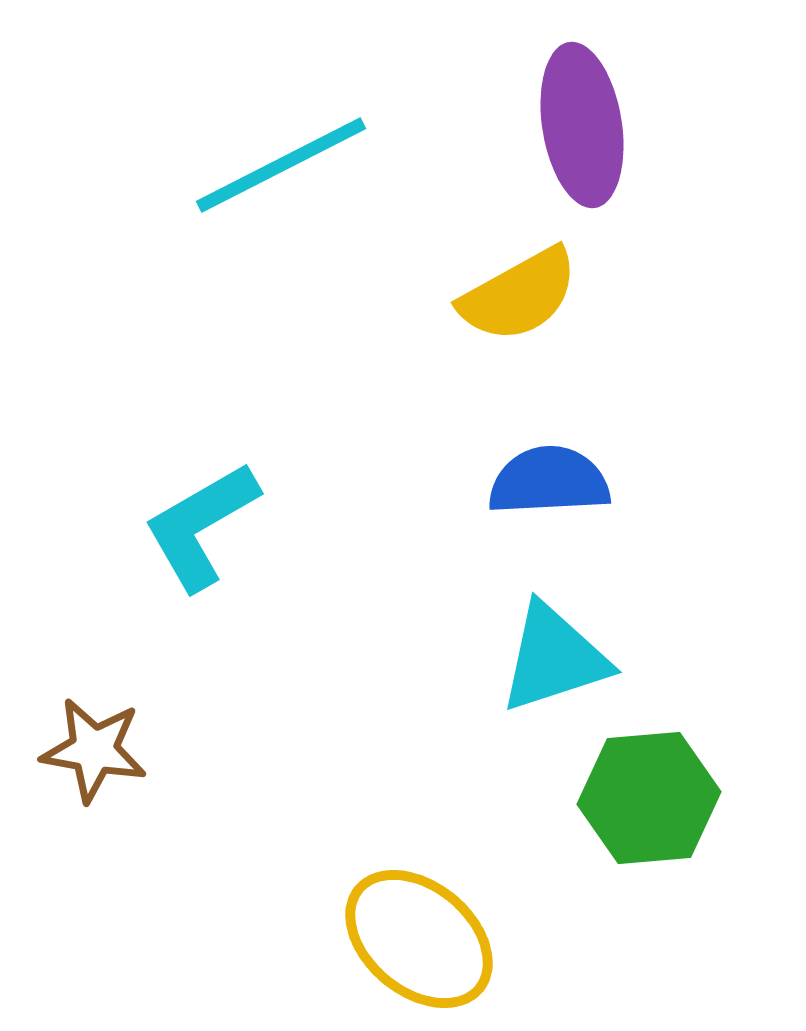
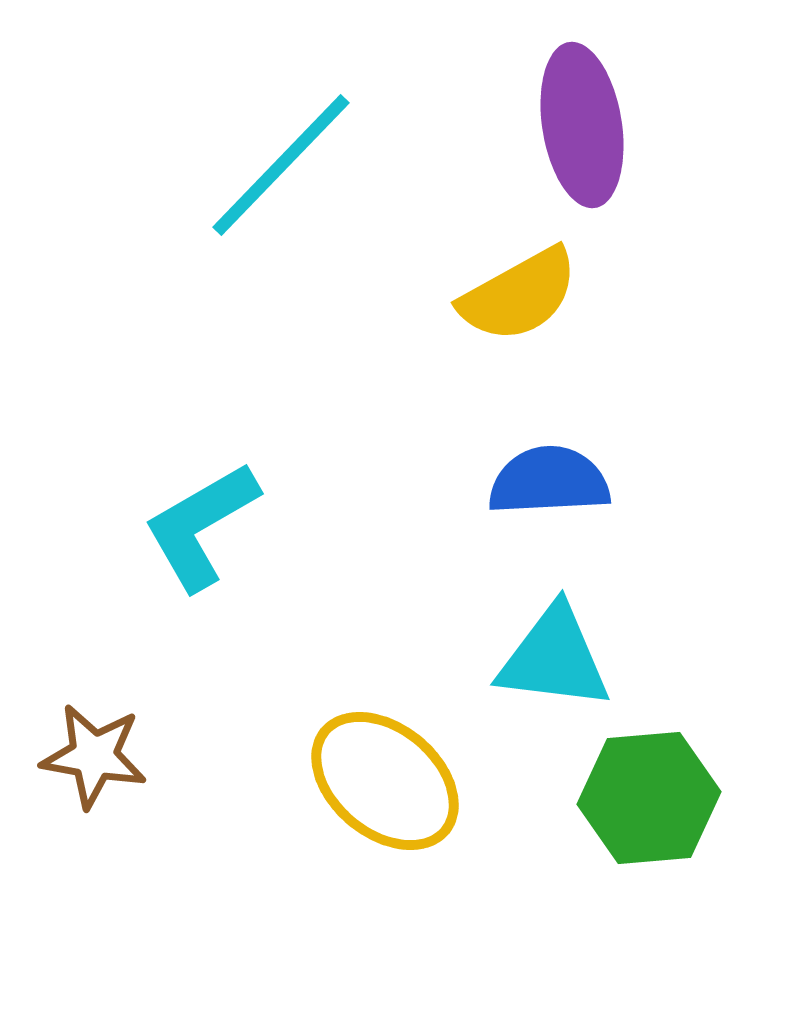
cyan line: rotated 19 degrees counterclockwise
cyan triangle: rotated 25 degrees clockwise
brown star: moved 6 px down
yellow ellipse: moved 34 px left, 158 px up
